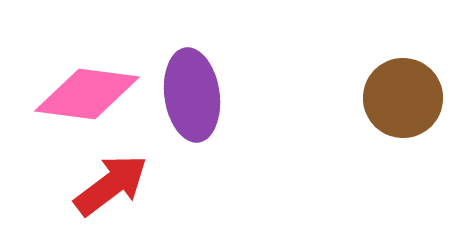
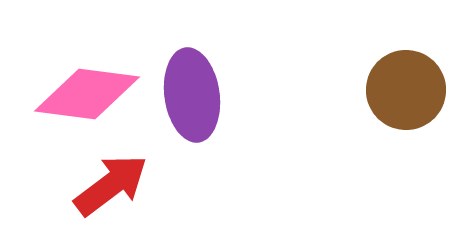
brown circle: moved 3 px right, 8 px up
